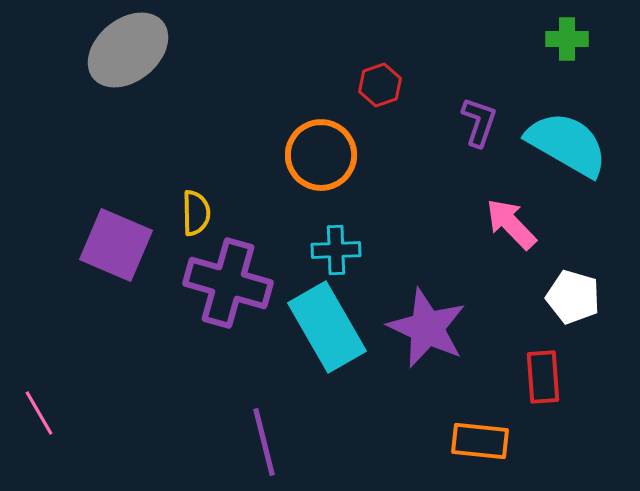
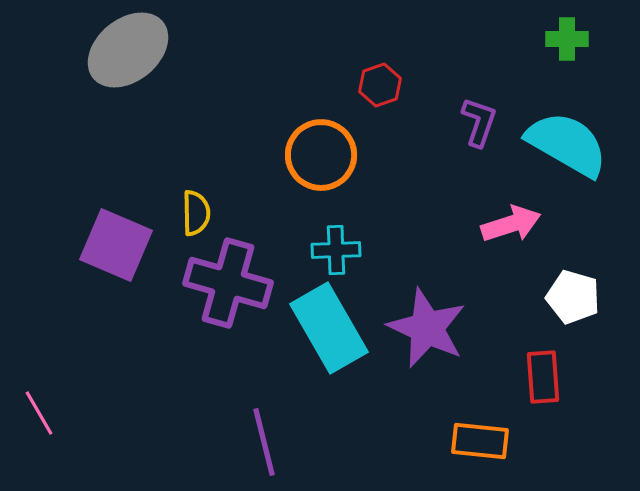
pink arrow: rotated 116 degrees clockwise
cyan rectangle: moved 2 px right, 1 px down
